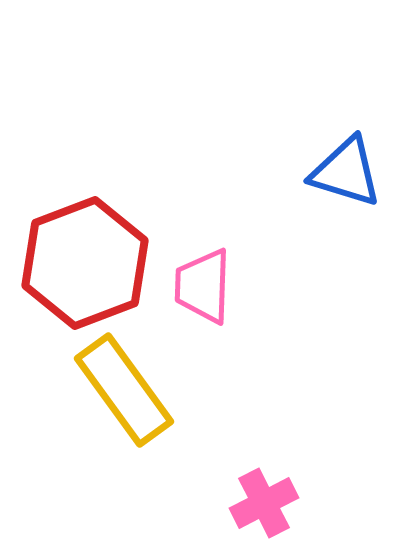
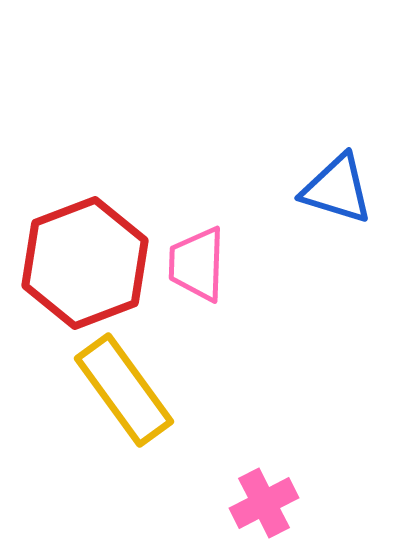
blue triangle: moved 9 px left, 17 px down
pink trapezoid: moved 6 px left, 22 px up
